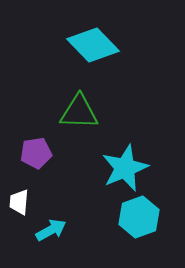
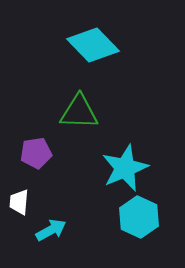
cyan hexagon: rotated 15 degrees counterclockwise
